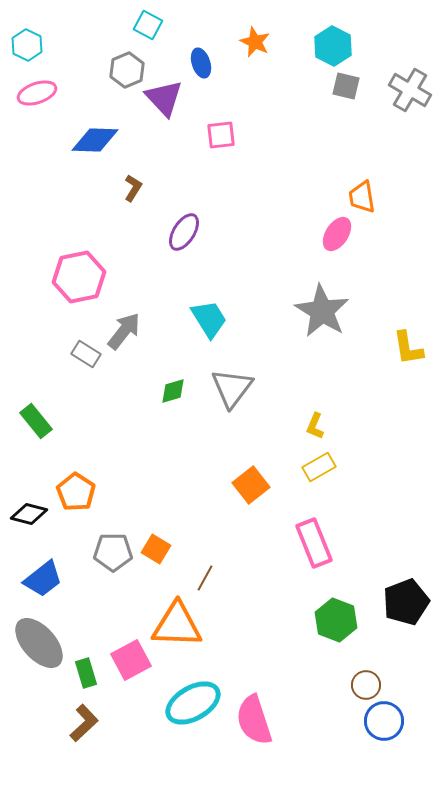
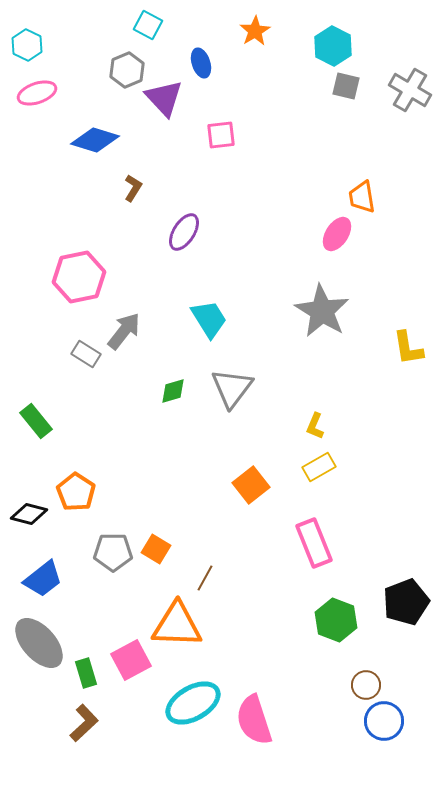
orange star at (255, 42): moved 11 px up; rotated 16 degrees clockwise
blue diamond at (95, 140): rotated 15 degrees clockwise
